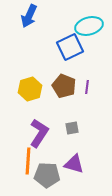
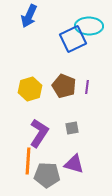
cyan ellipse: rotated 16 degrees clockwise
blue square: moved 3 px right, 8 px up
